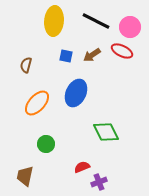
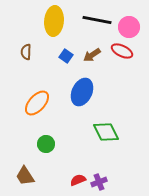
black line: moved 1 px right, 1 px up; rotated 16 degrees counterclockwise
pink circle: moved 1 px left
blue square: rotated 24 degrees clockwise
brown semicircle: moved 13 px up; rotated 14 degrees counterclockwise
blue ellipse: moved 6 px right, 1 px up
red semicircle: moved 4 px left, 13 px down
brown trapezoid: rotated 45 degrees counterclockwise
